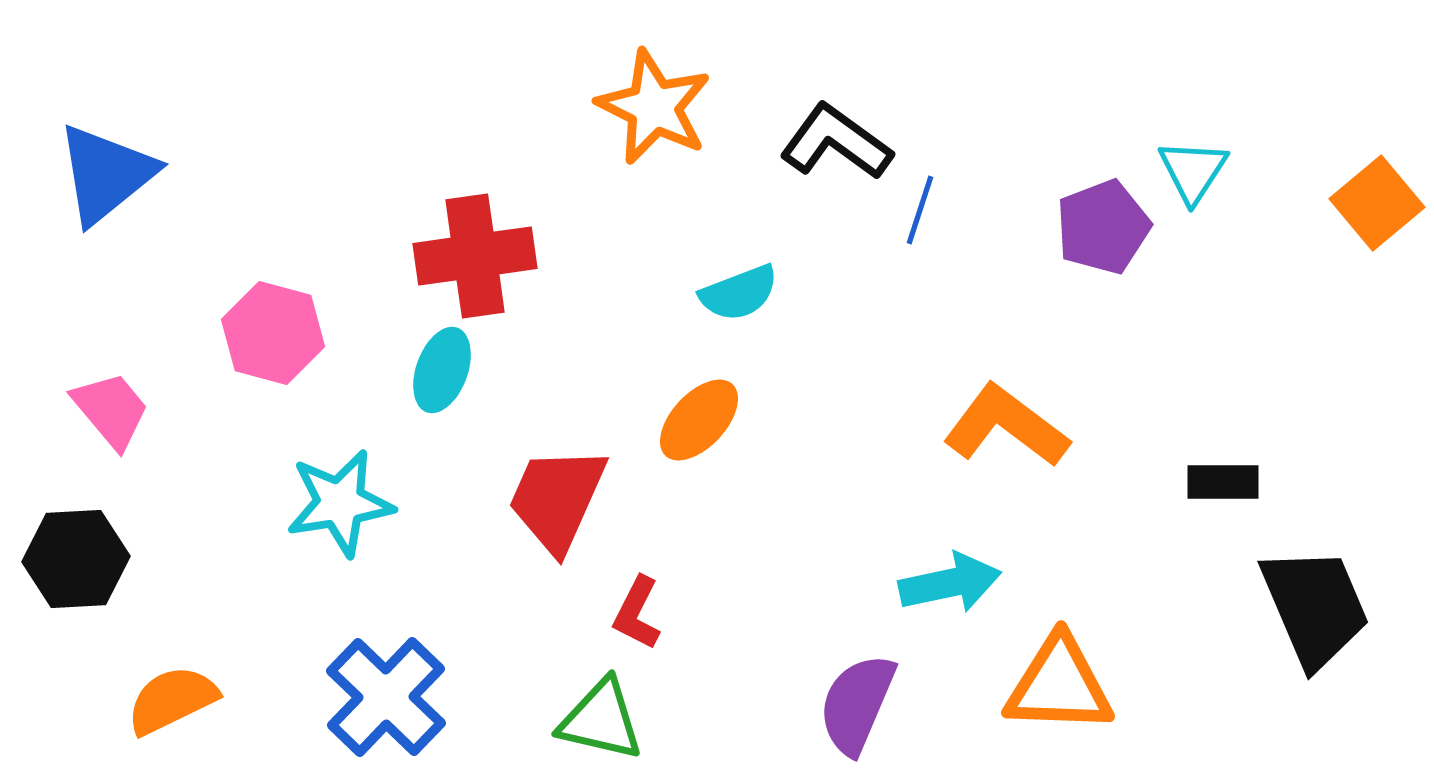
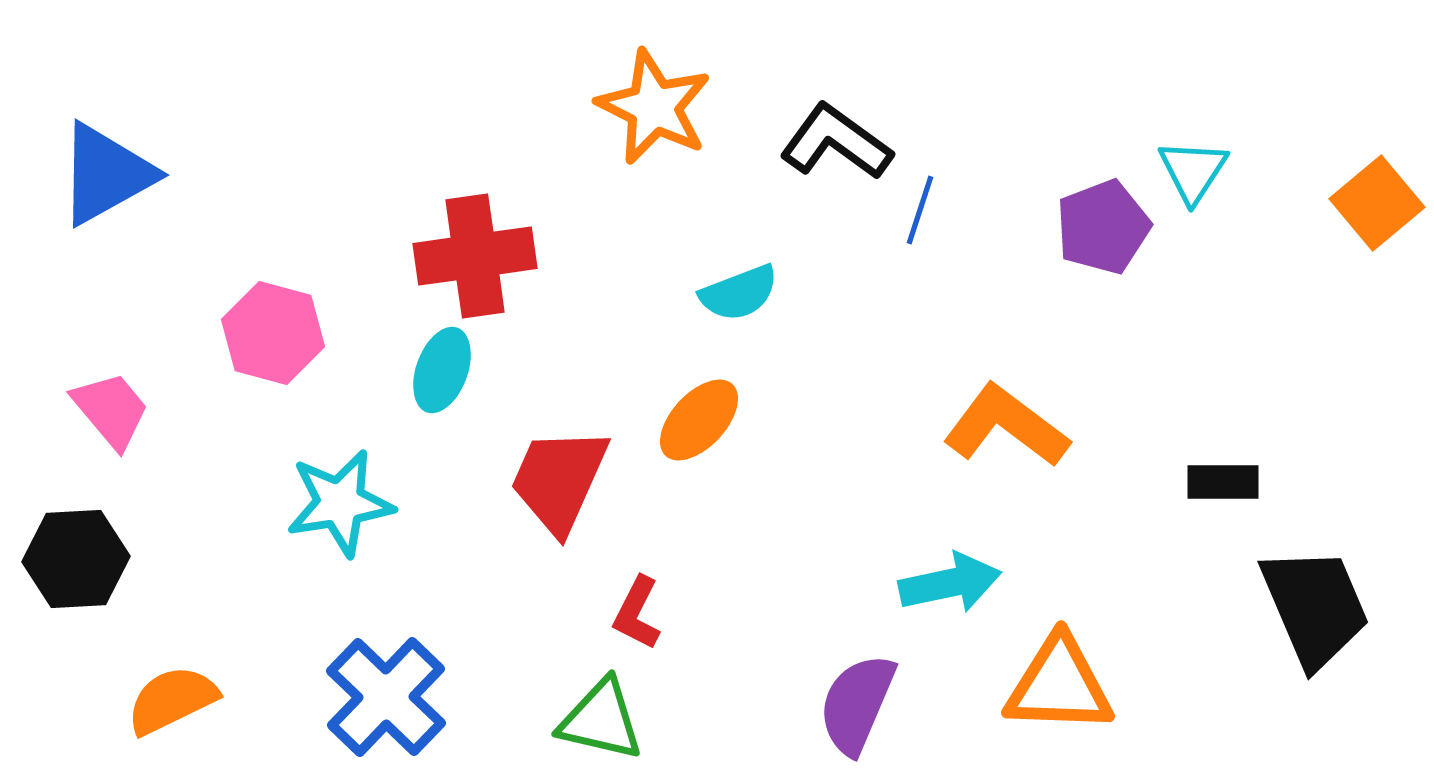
blue triangle: rotated 10 degrees clockwise
red trapezoid: moved 2 px right, 19 px up
